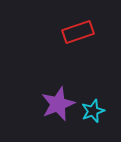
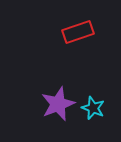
cyan star: moved 3 px up; rotated 30 degrees counterclockwise
